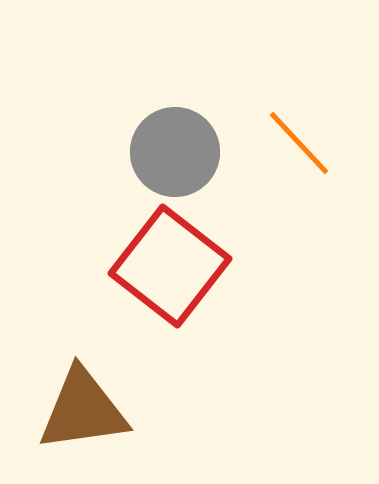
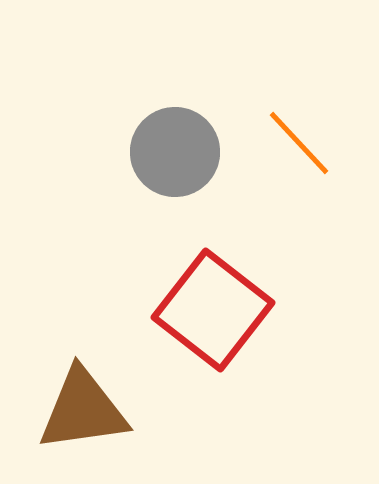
red square: moved 43 px right, 44 px down
